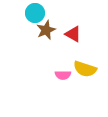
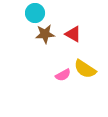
brown star: moved 1 px left, 4 px down; rotated 18 degrees clockwise
yellow semicircle: rotated 15 degrees clockwise
pink semicircle: rotated 28 degrees counterclockwise
